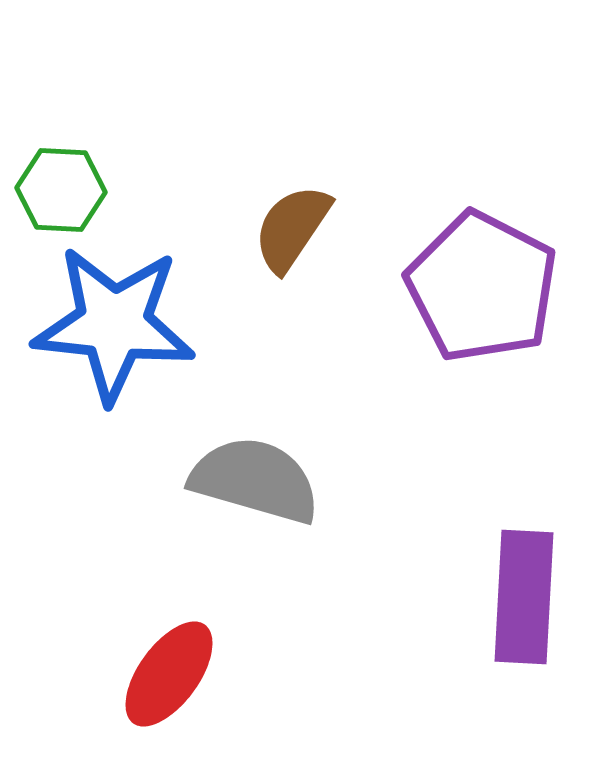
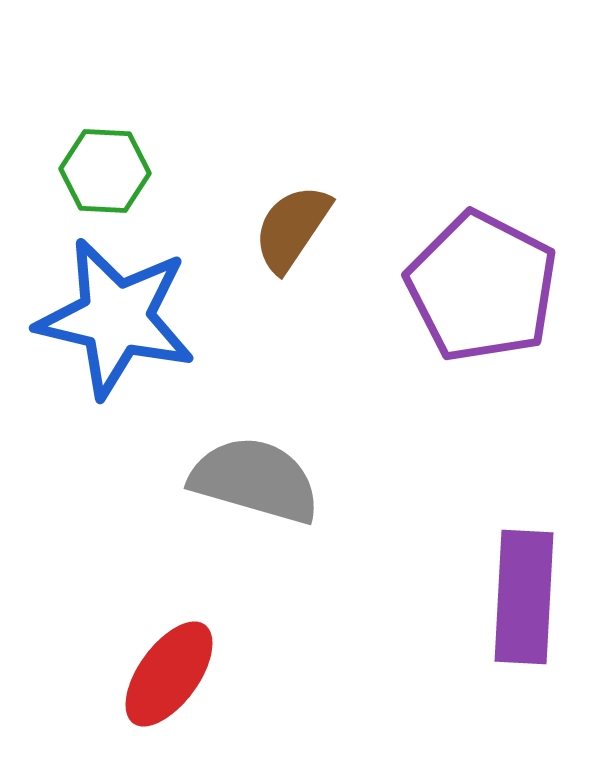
green hexagon: moved 44 px right, 19 px up
blue star: moved 2 px right, 6 px up; rotated 7 degrees clockwise
